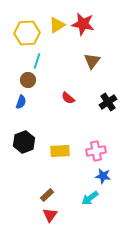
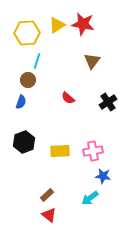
pink cross: moved 3 px left
red triangle: moved 1 px left; rotated 28 degrees counterclockwise
